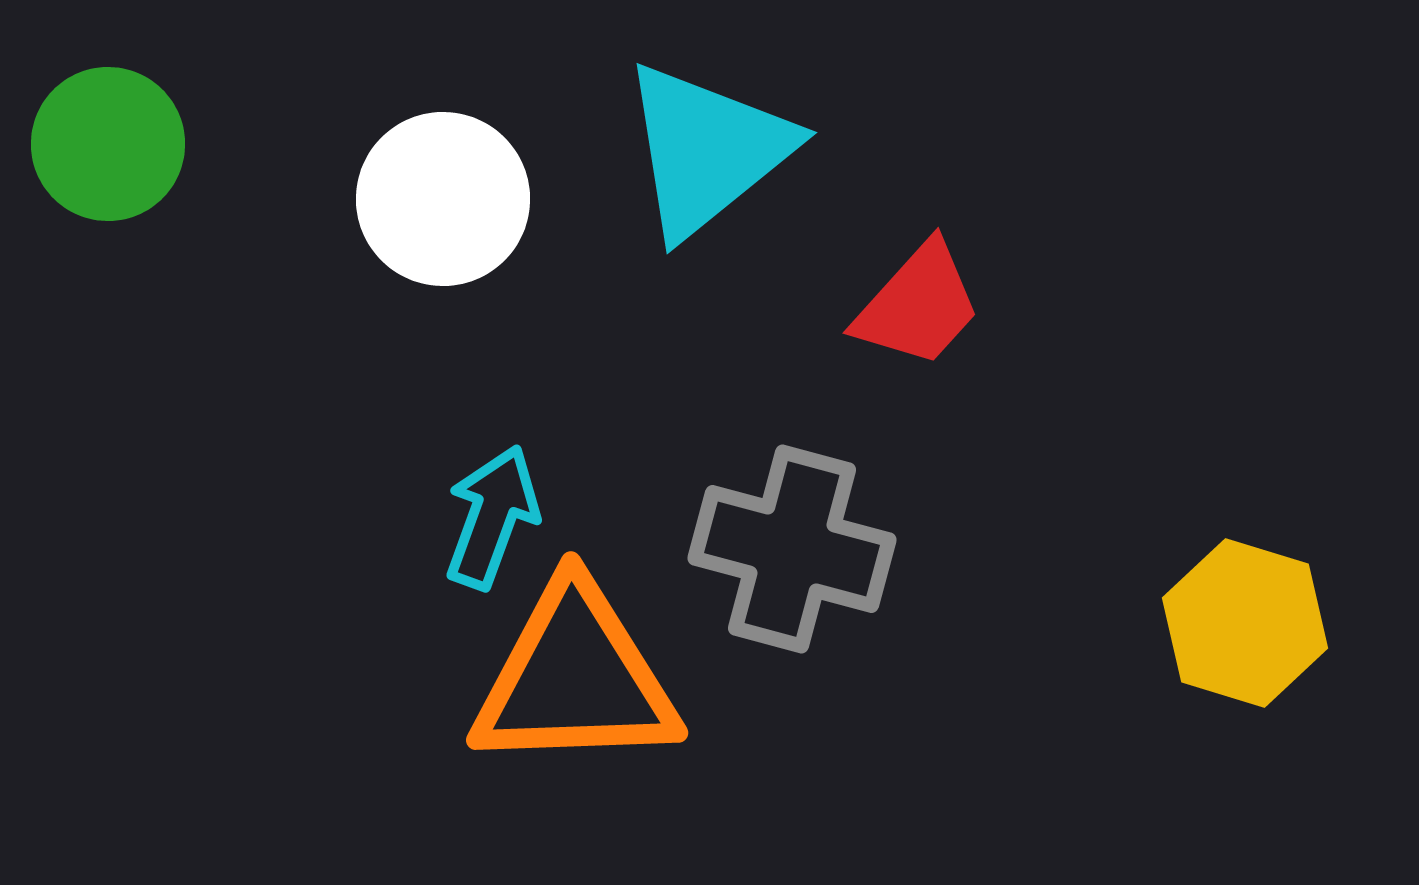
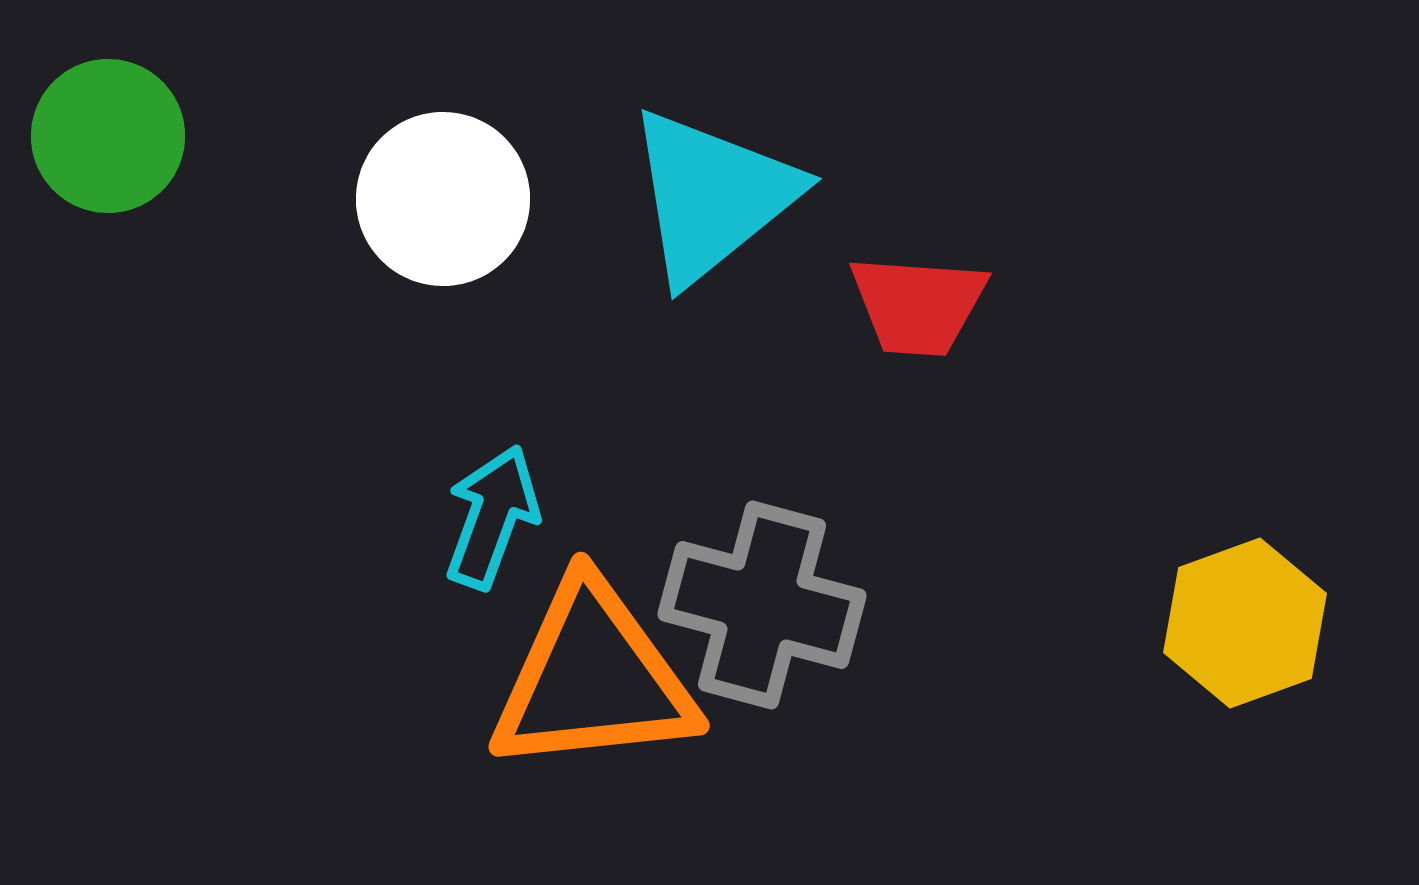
green circle: moved 8 px up
cyan triangle: moved 5 px right, 46 px down
red trapezoid: rotated 52 degrees clockwise
gray cross: moved 30 px left, 56 px down
yellow hexagon: rotated 23 degrees clockwise
orange triangle: moved 18 px right; rotated 4 degrees counterclockwise
